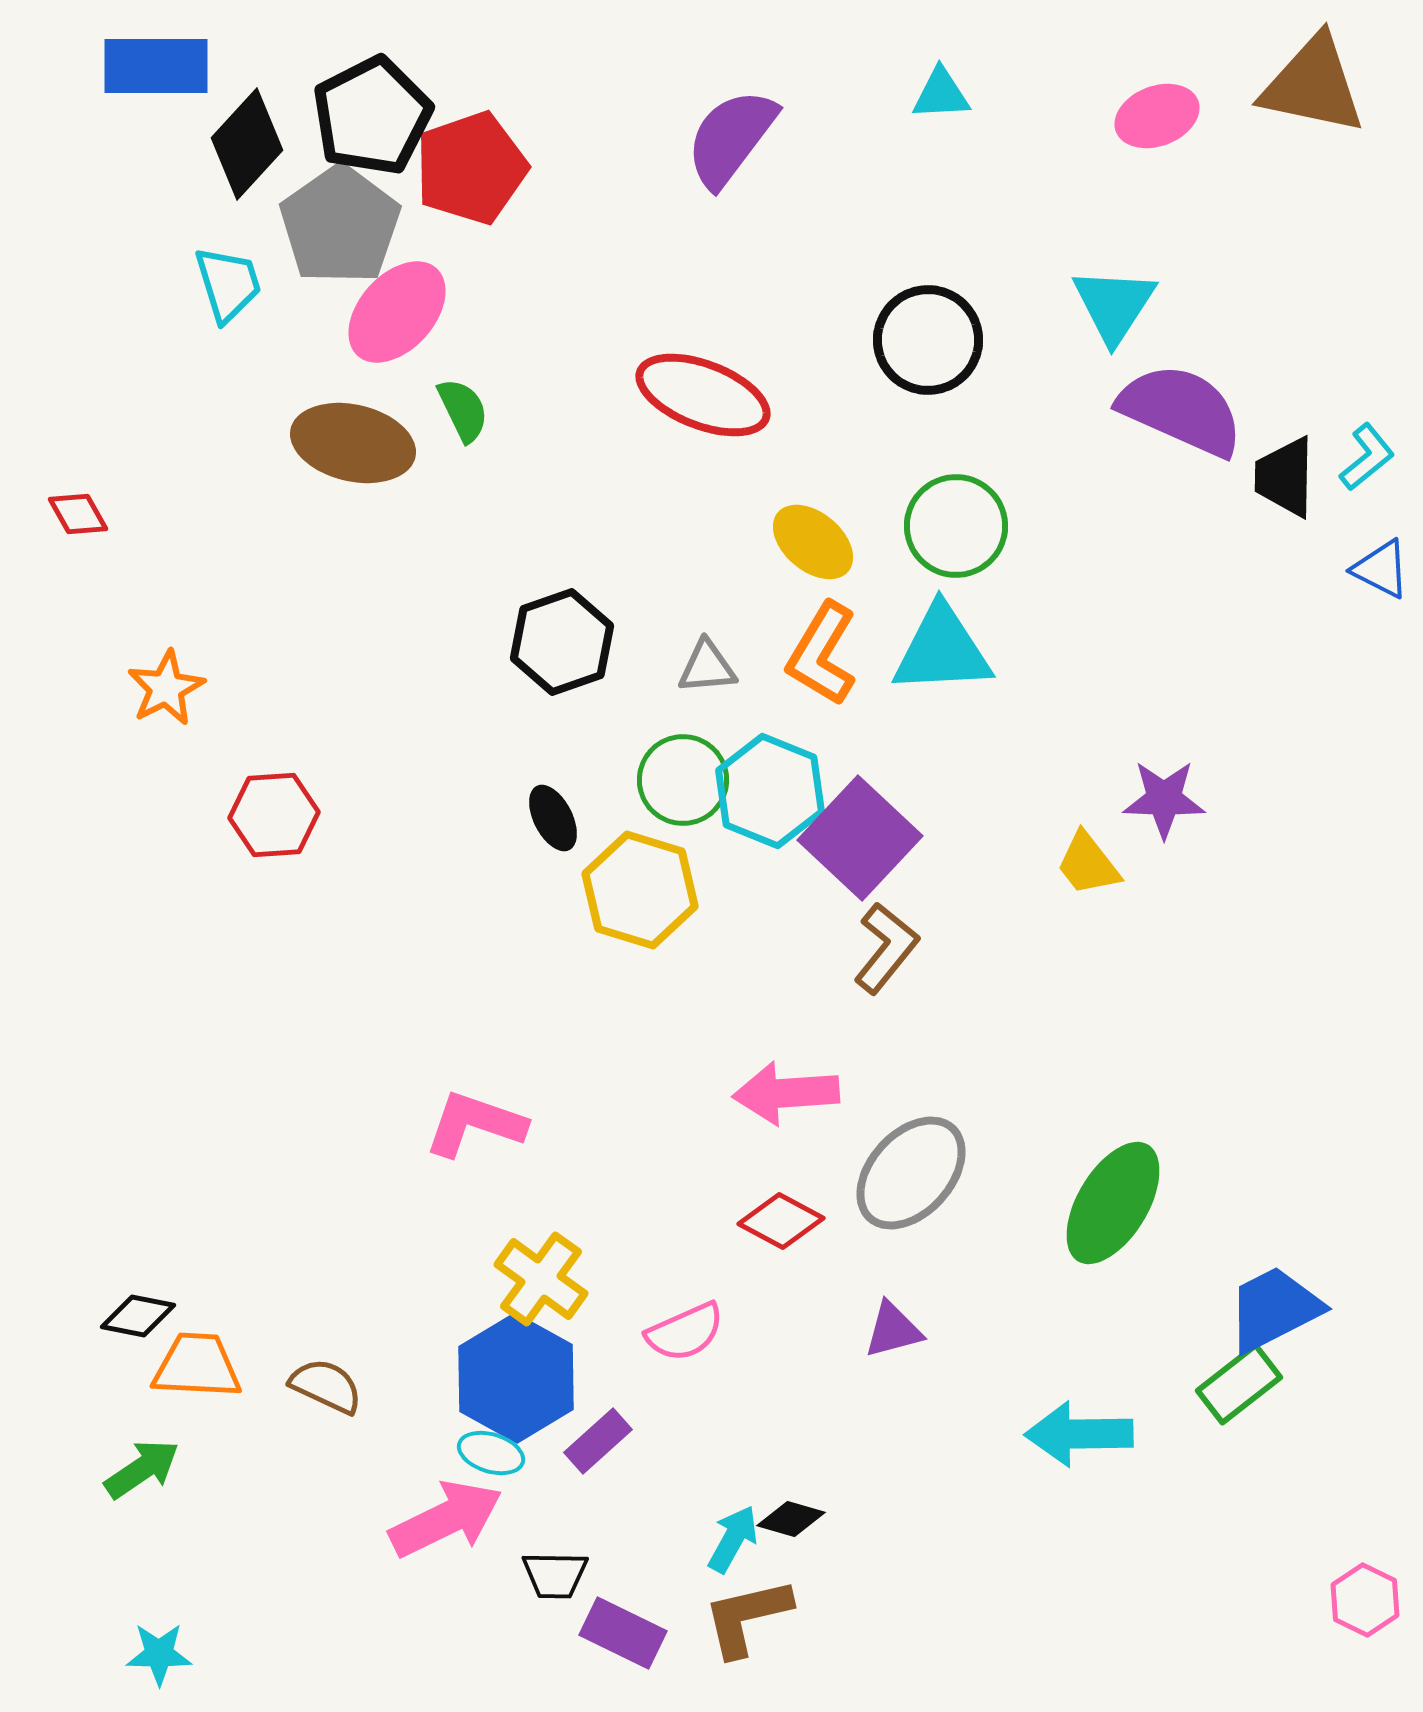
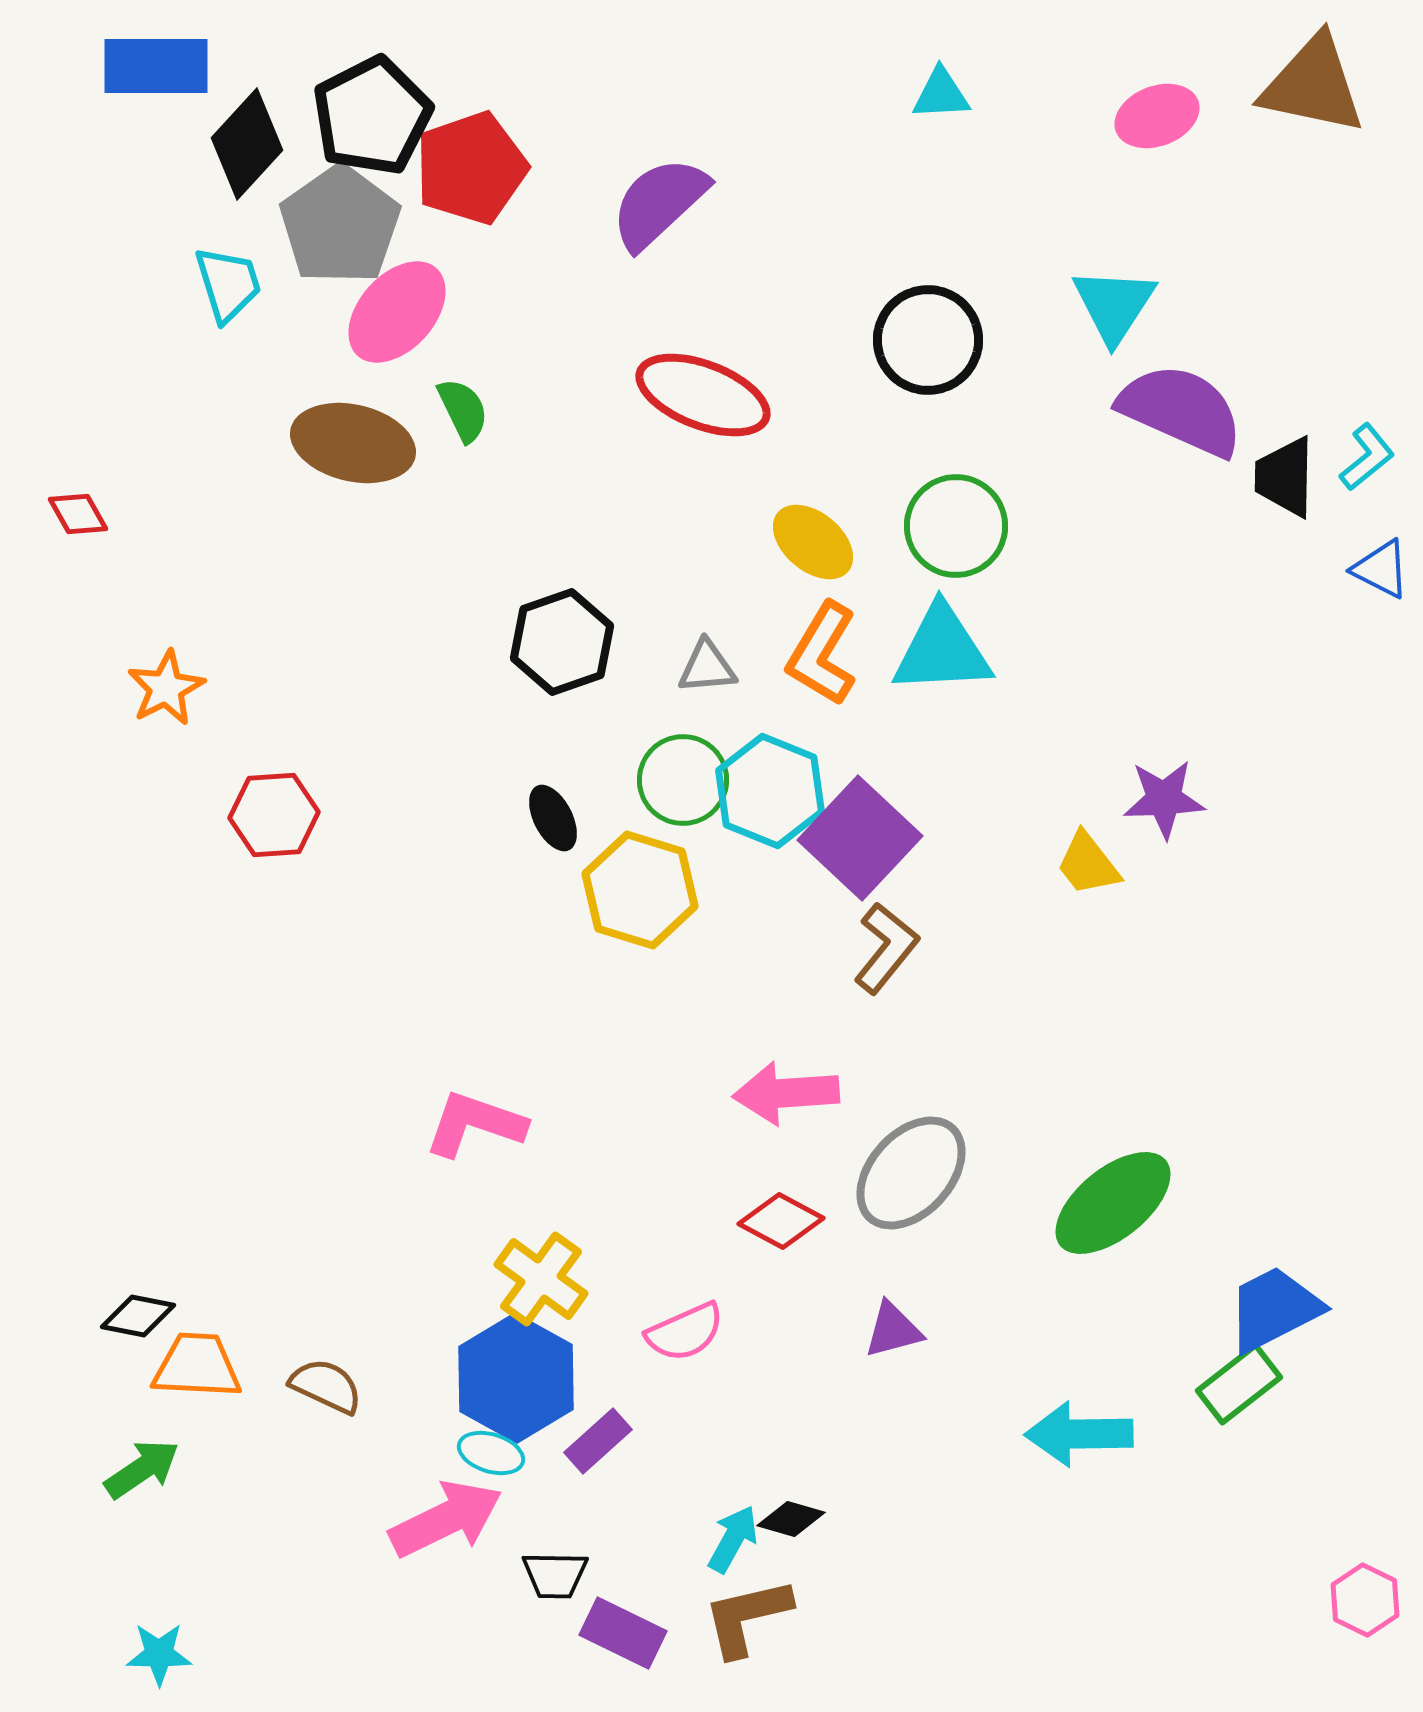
purple semicircle at (731, 138): moved 72 px left, 65 px down; rotated 10 degrees clockwise
purple star at (1164, 799): rotated 4 degrees counterclockwise
green ellipse at (1113, 1203): rotated 20 degrees clockwise
